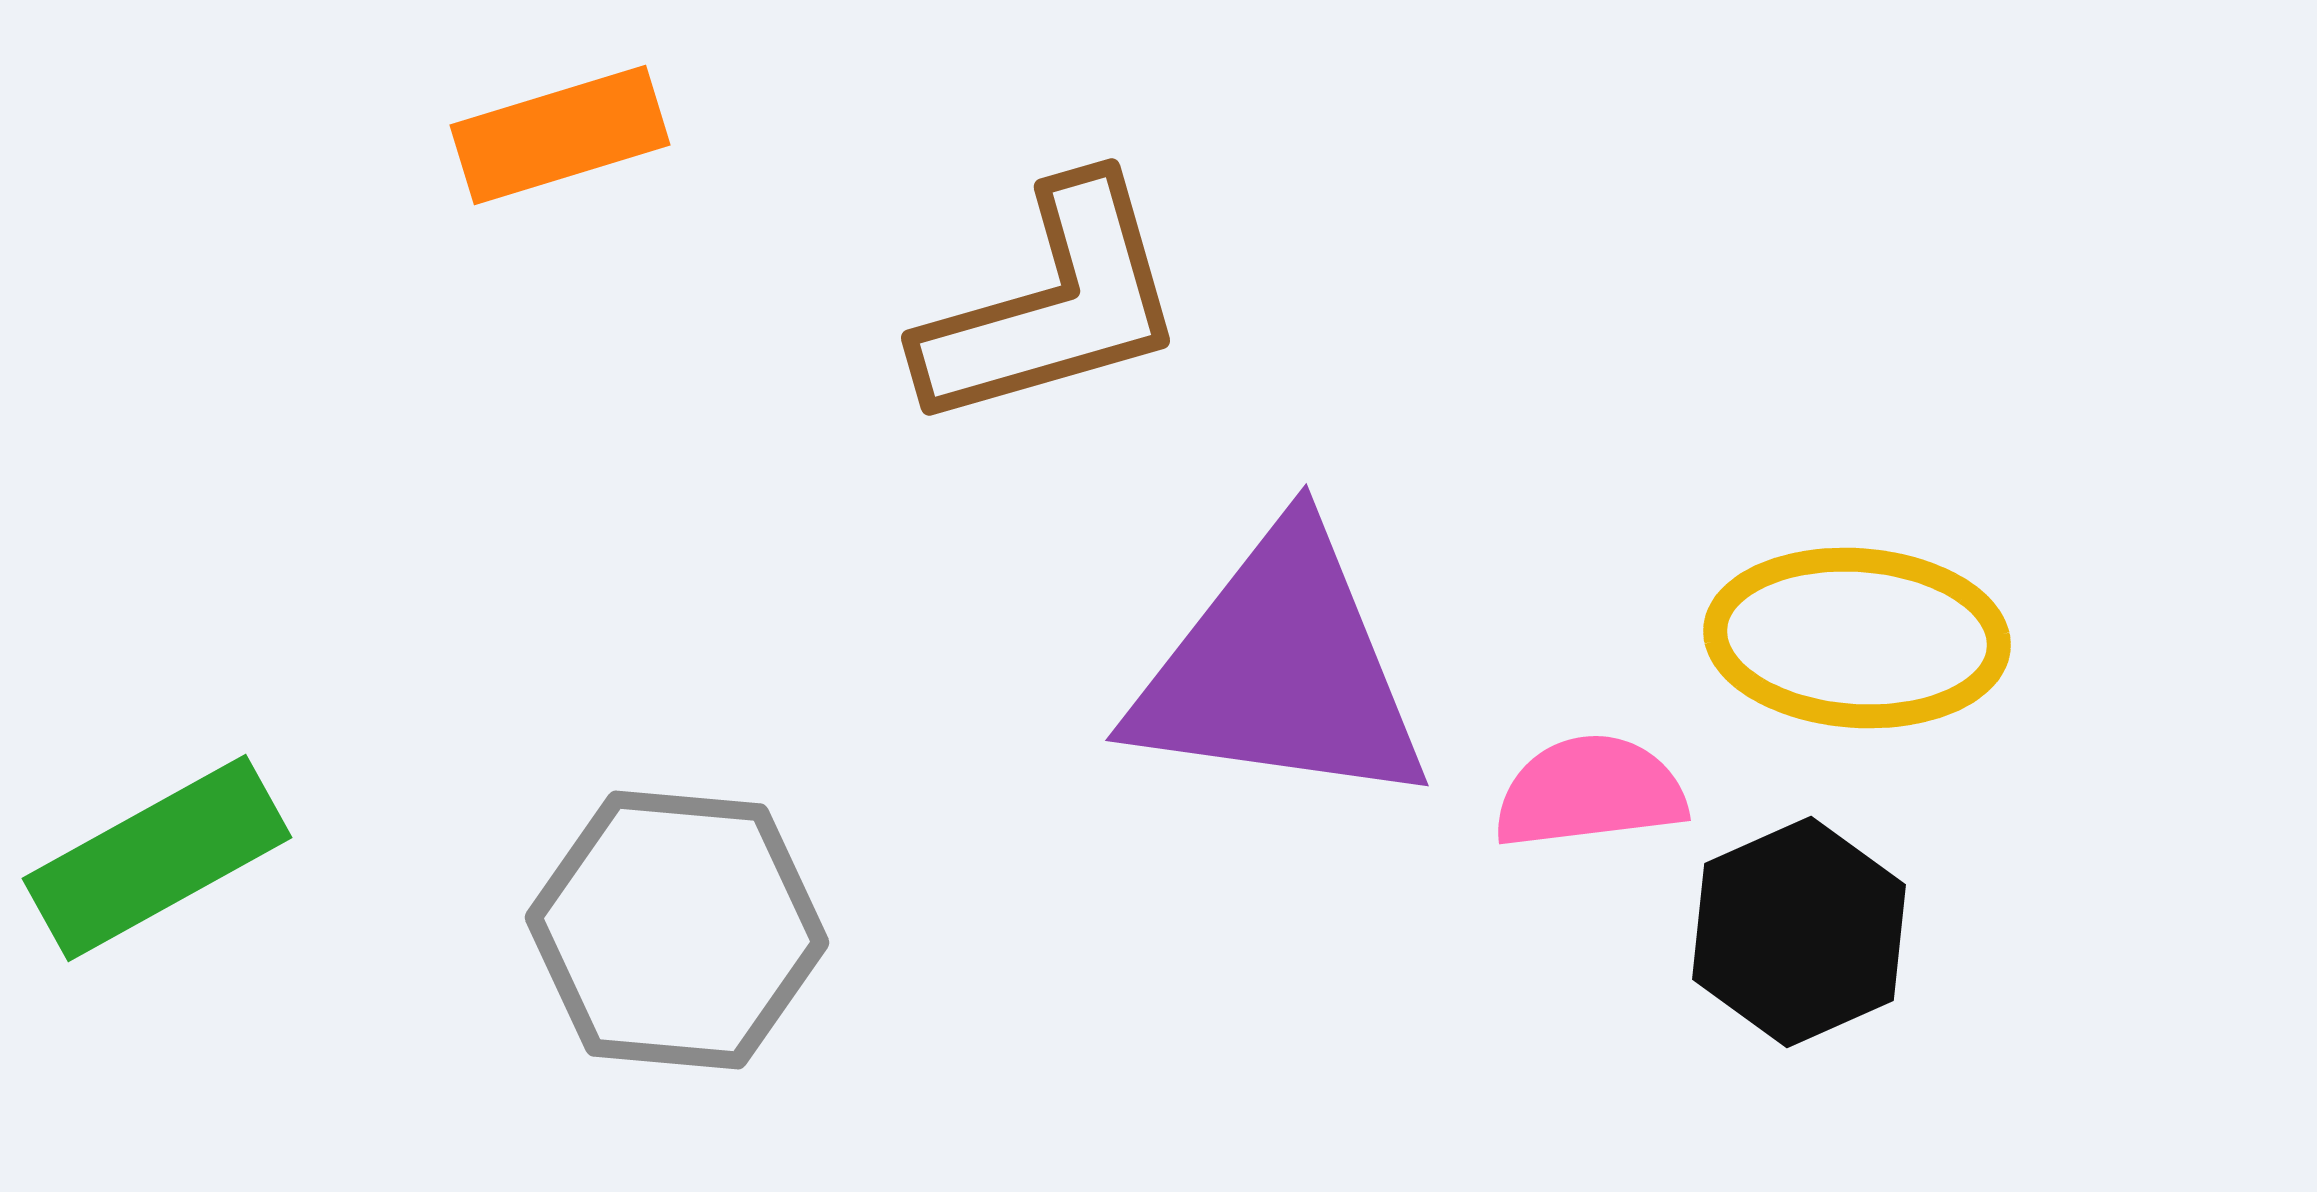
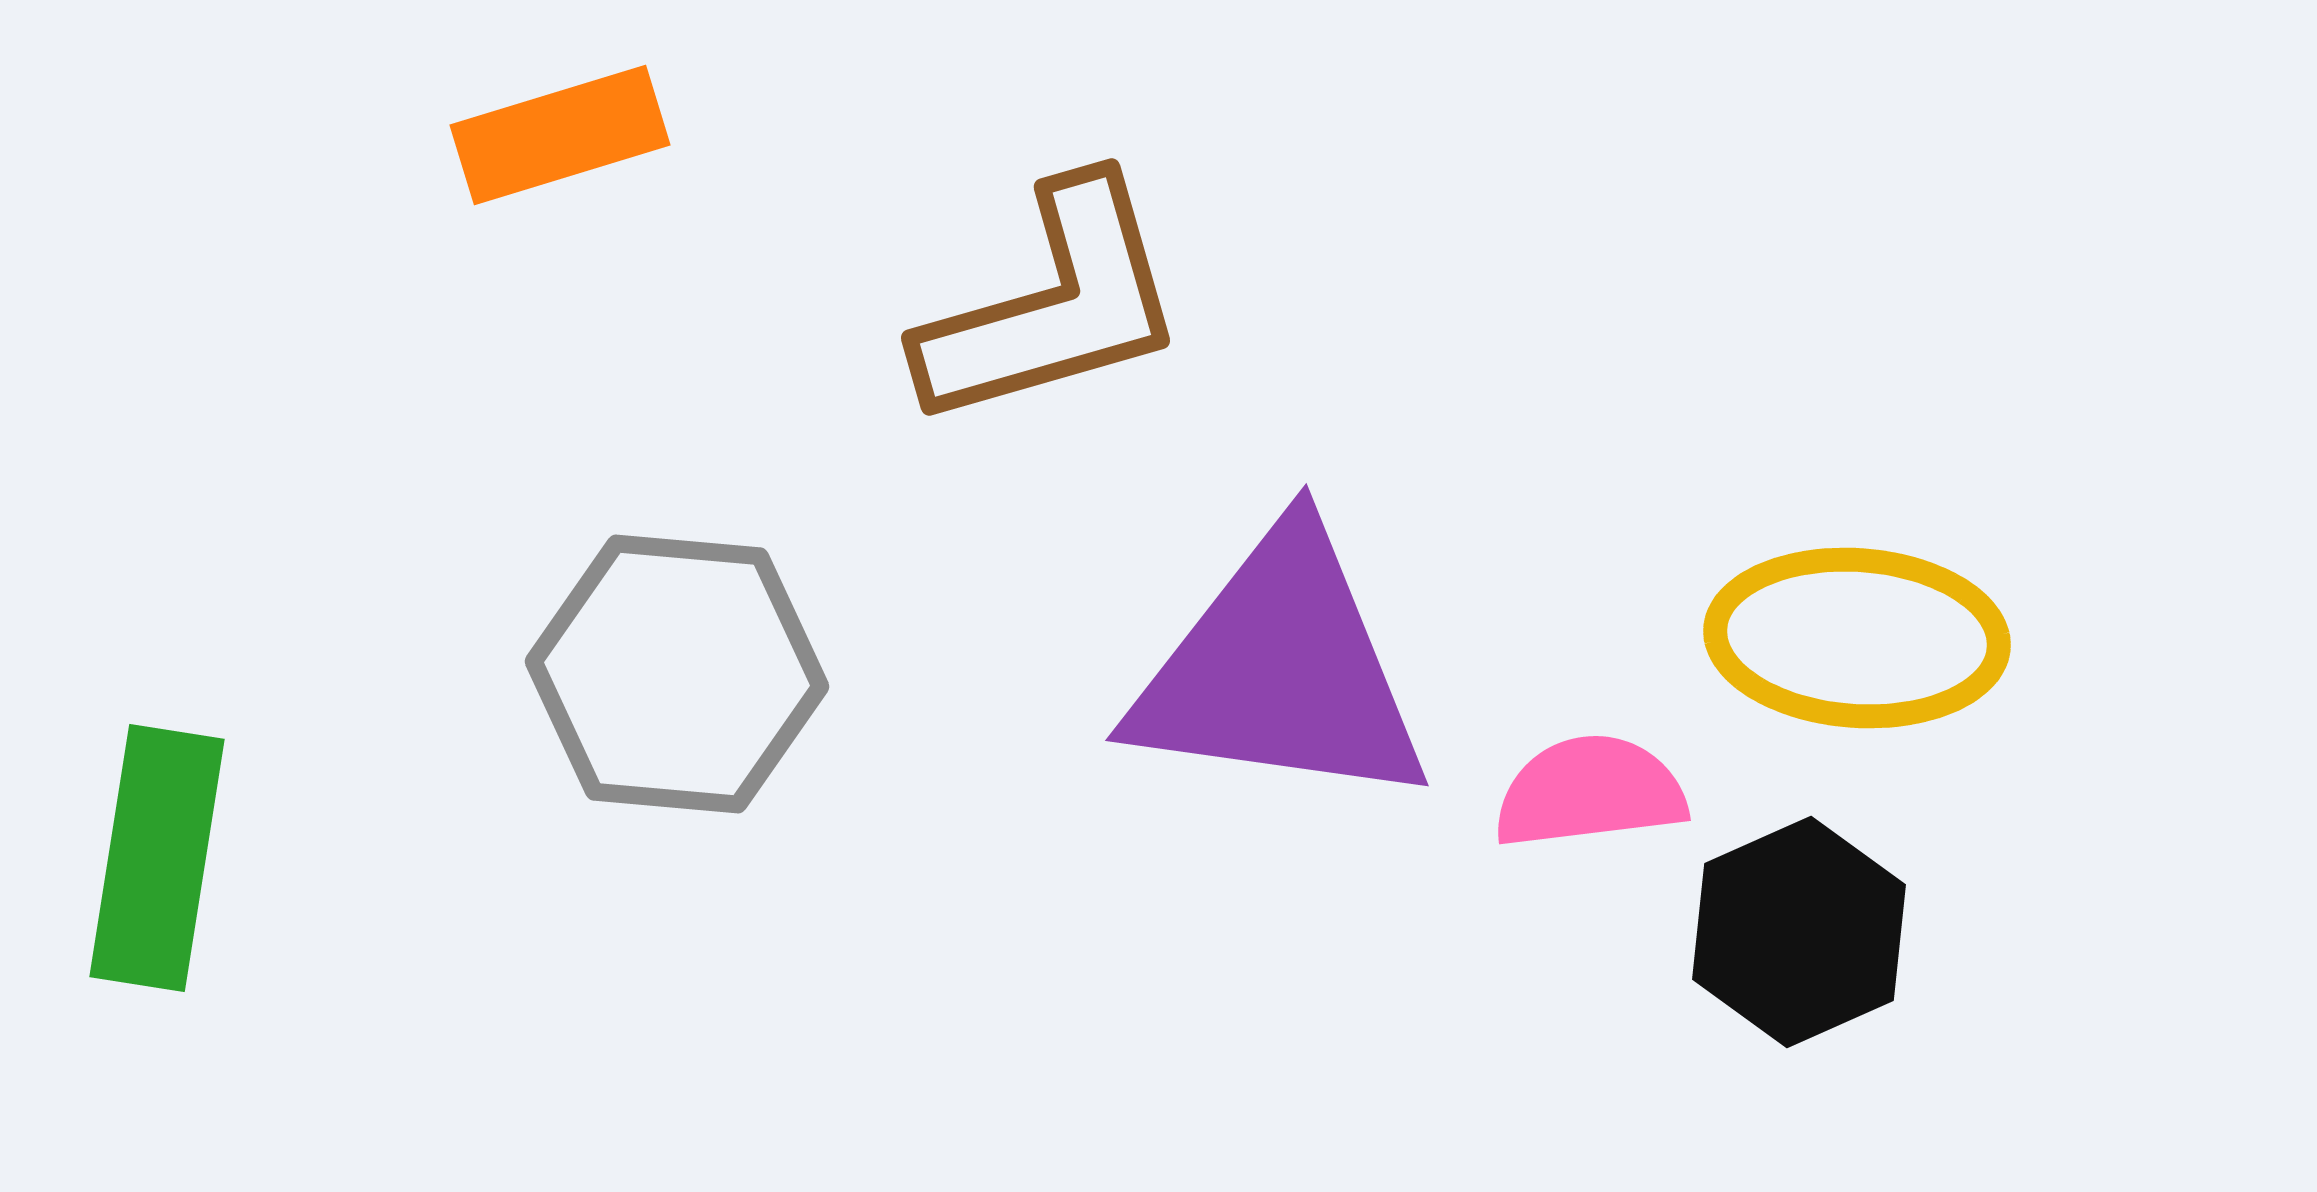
green rectangle: rotated 52 degrees counterclockwise
gray hexagon: moved 256 px up
